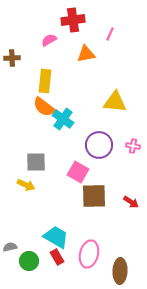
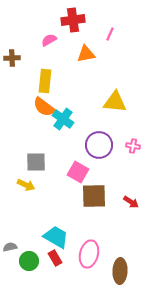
red rectangle: moved 2 px left, 1 px down
